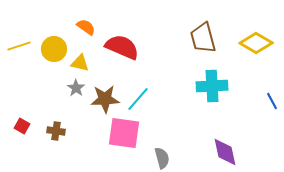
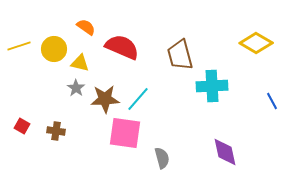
brown trapezoid: moved 23 px left, 17 px down
pink square: moved 1 px right
